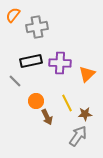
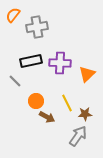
brown arrow: rotated 35 degrees counterclockwise
